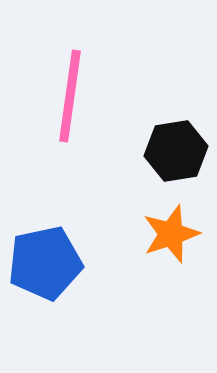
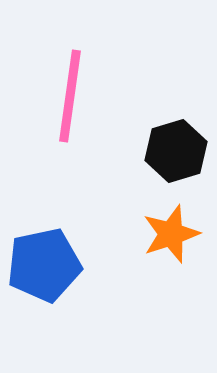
black hexagon: rotated 8 degrees counterclockwise
blue pentagon: moved 1 px left, 2 px down
